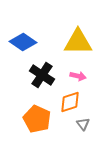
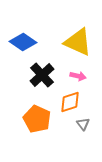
yellow triangle: rotated 24 degrees clockwise
black cross: rotated 15 degrees clockwise
